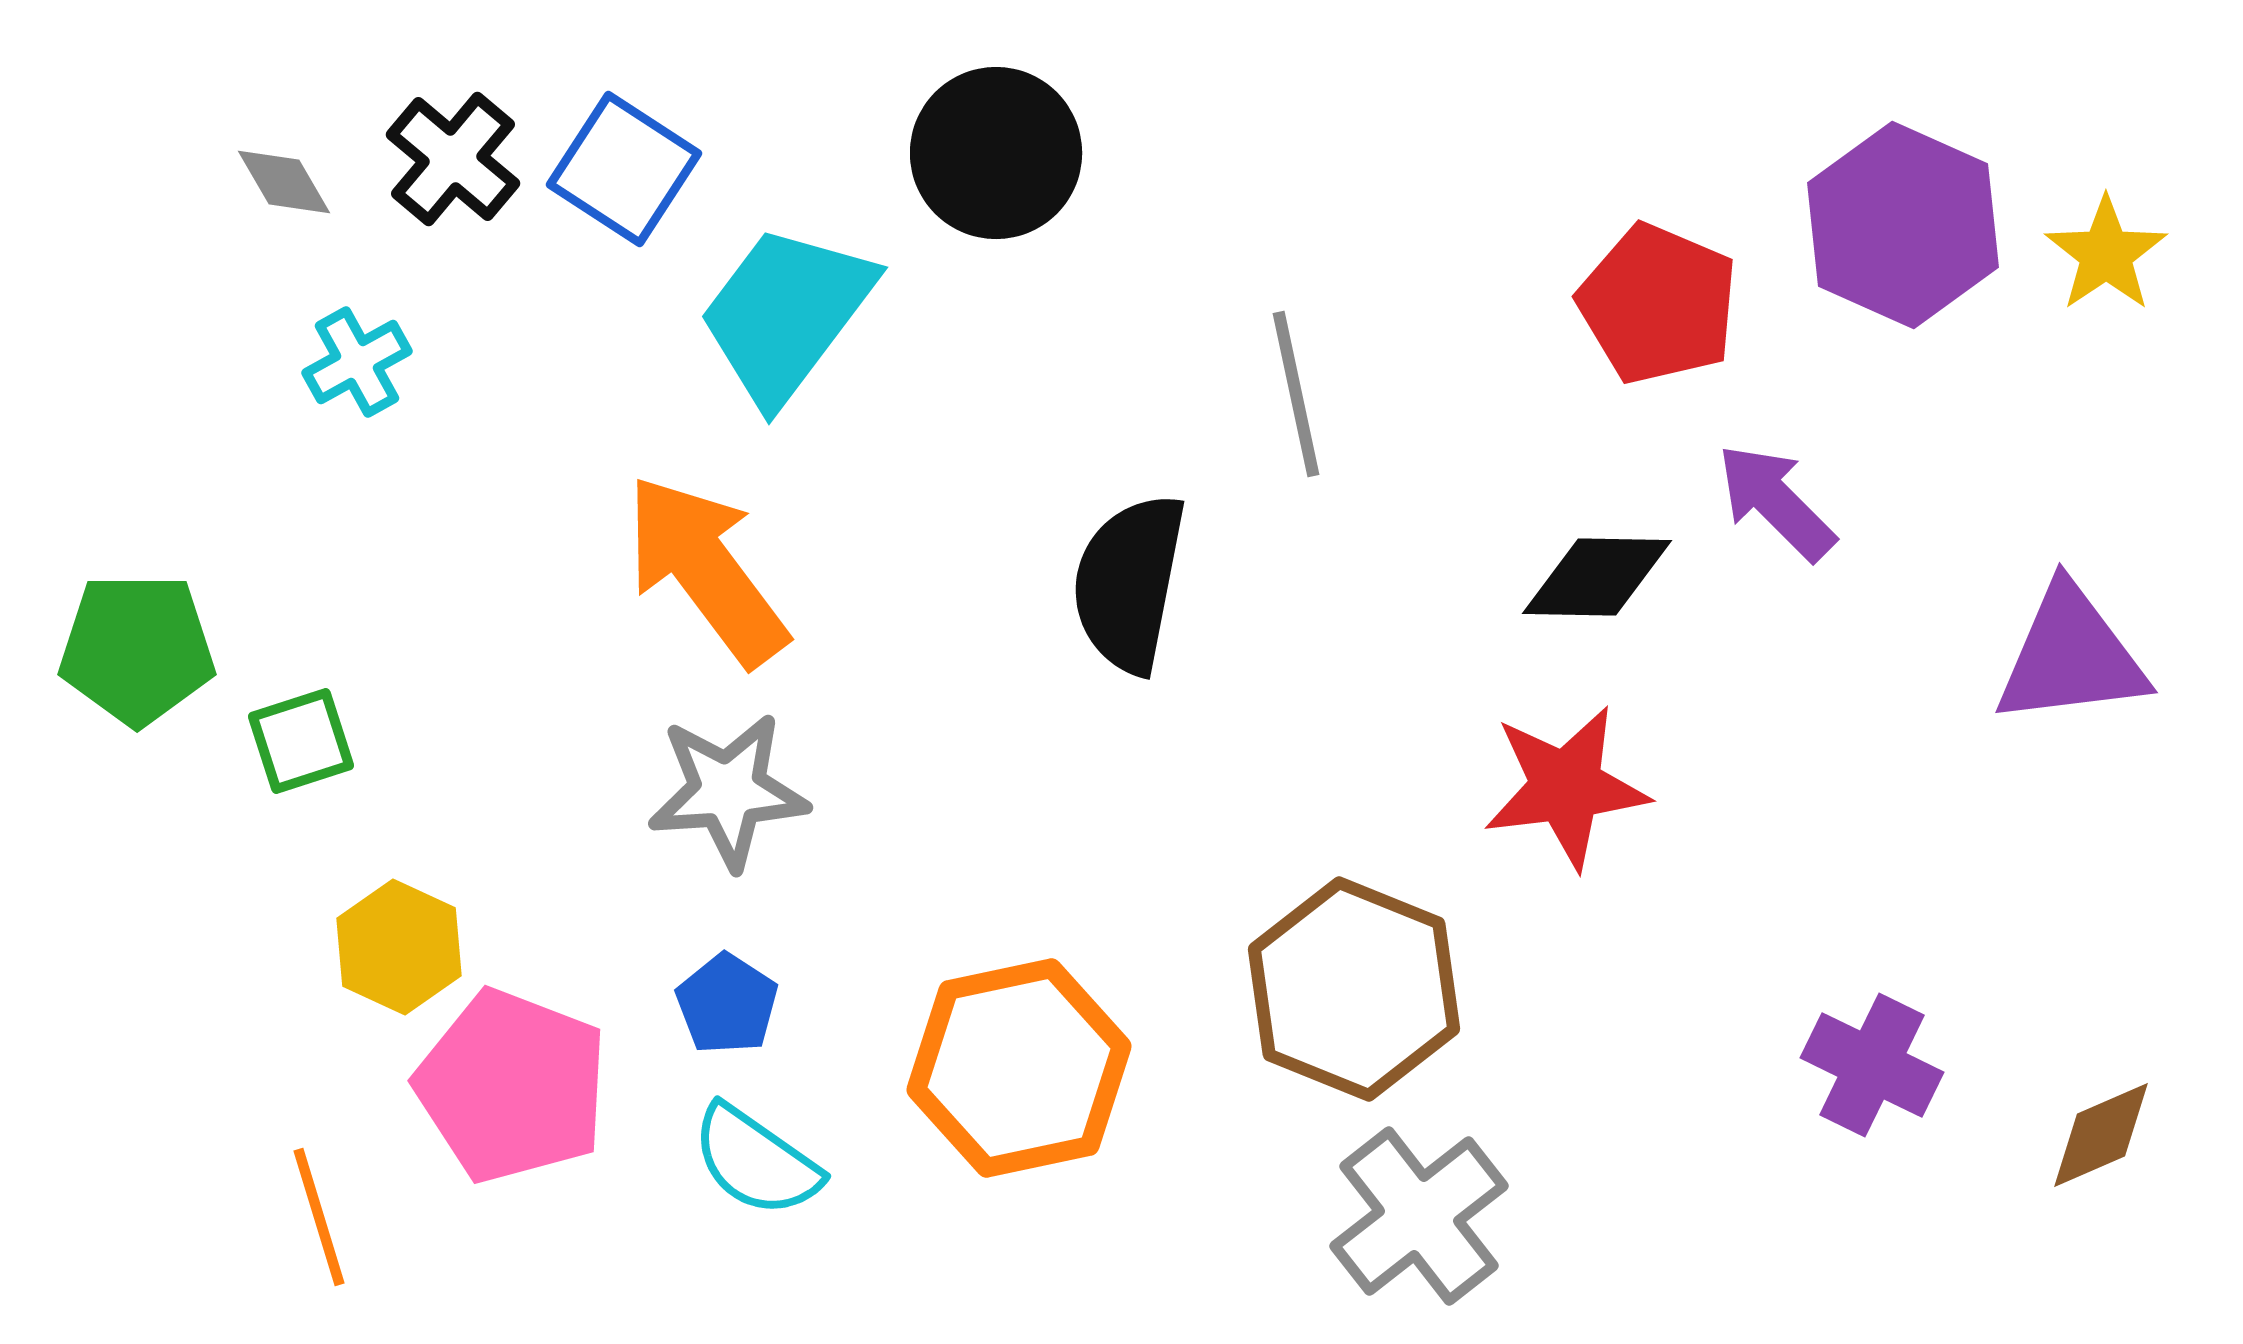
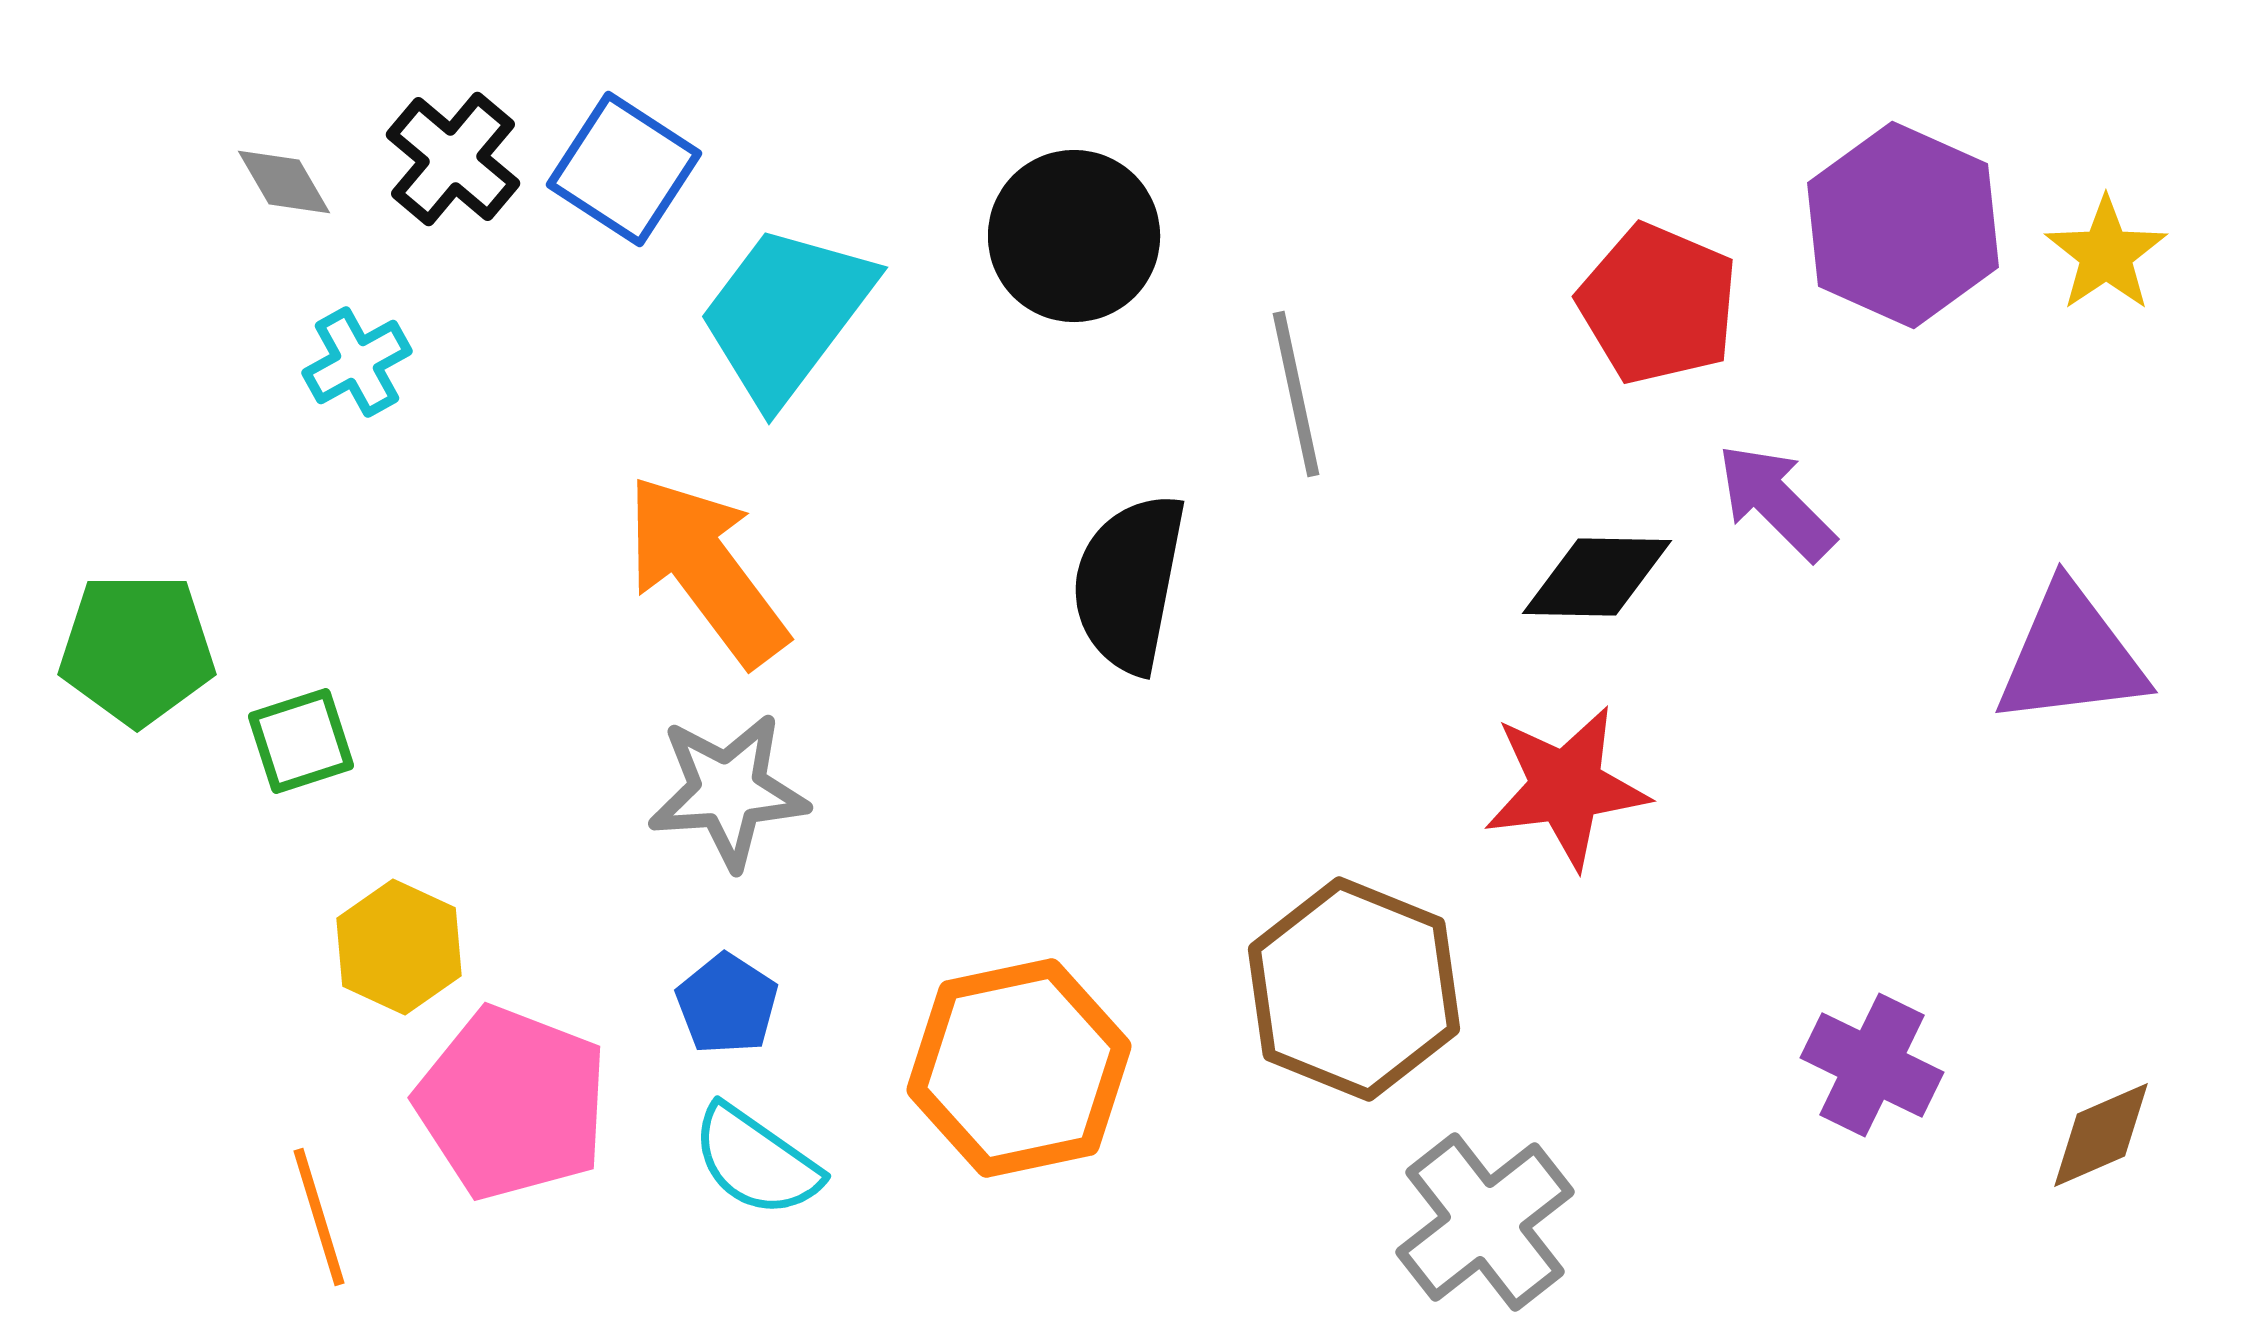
black circle: moved 78 px right, 83 px down
pink pentagon: moved 17 px down
gray cross: moved 66 px right, 6 px down
